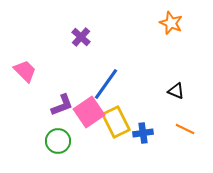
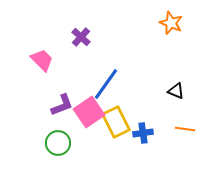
pink trapezoid: moved 17 px right, 11 px up
orange line: rotated 18 degrees counterclockwise
green circle: moved 2 px down
